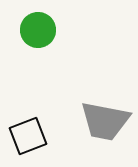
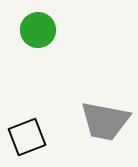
black square: moved 1 px left, 1 px down
